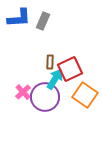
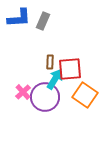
red square: rotated 20 degrees clockwise
